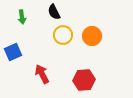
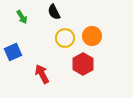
green arrow: rotated 24 degrees counterclockwise
yellow circle: moved 2 px right, 3 px down
red hexagon: moved 1 px left, 16 px up; rotated 25 degrees counterclockwise
